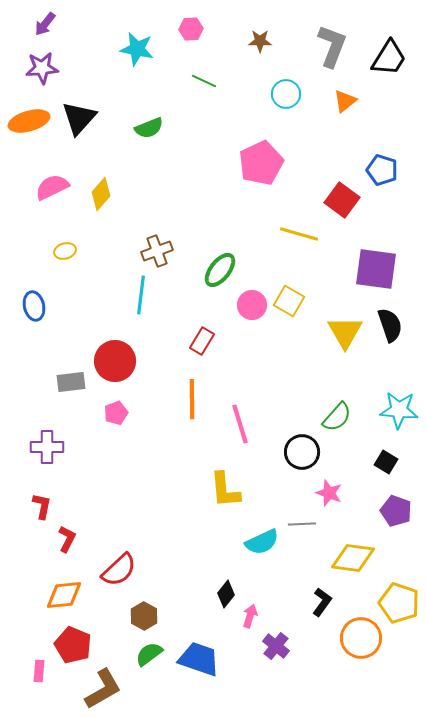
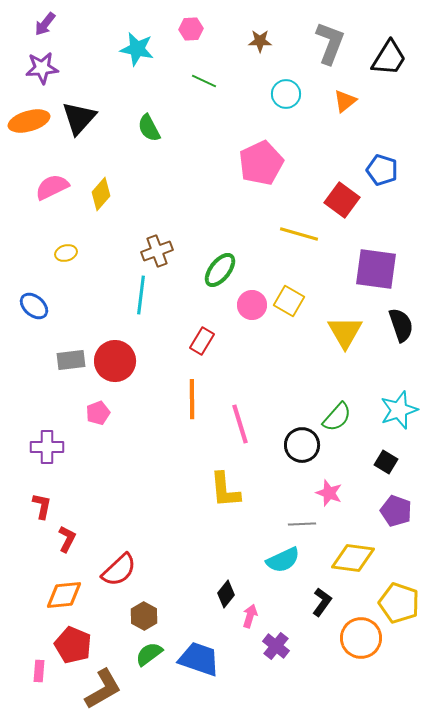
gray L-shape at (332, 46): moved 2 px left, 3 px up
green semicircle at (149, 128): rotated 84 degrees clockwise
yellow ellipse at (65, 251): moved 1 px right, 2 px down
blue ellipse at (34, 306): rotated 36 degrees counterclockwise
black semicircle at (390, 325): moved 11 px right
gray rectangle at (71, 382): moved 22 px up
cyan star at (399, 410): rotated 24 degrees counterclockwise
pink pentagon at (116, 413): moved 18 px left
black circle at (302, 452): moved 7 px up
cyan semicircle at (262, 542): moved 21 px right, 18 px down
